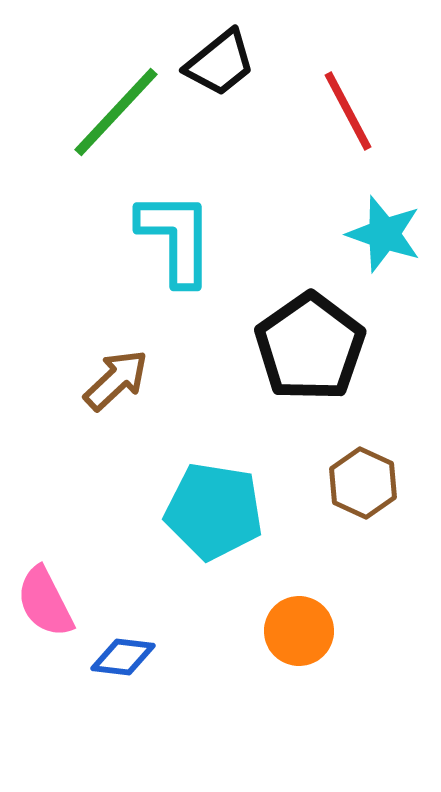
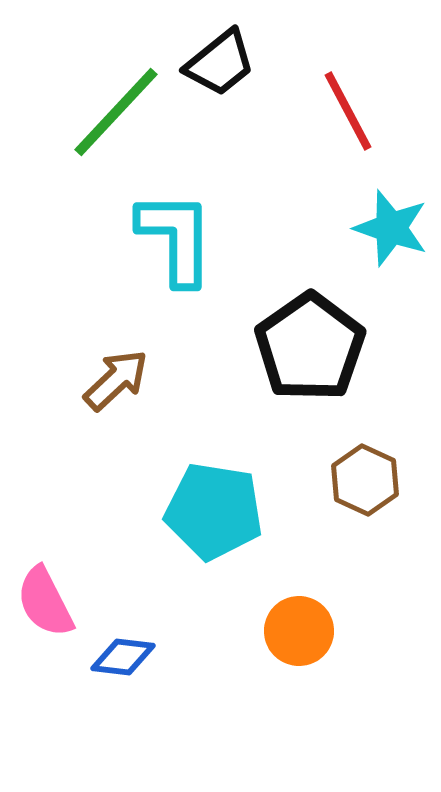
cyan star: moved 7 px right, 6 px up
brown hexagon: moved 2 px right, 3 px up
